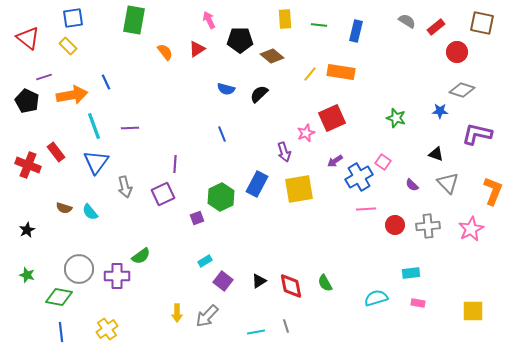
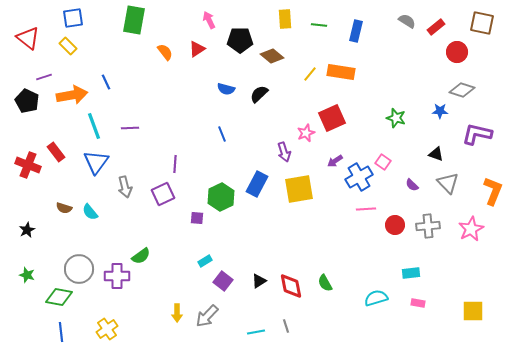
purple square at (197, 218): rotated 24 degrees clockwise
